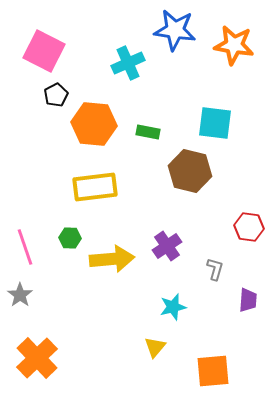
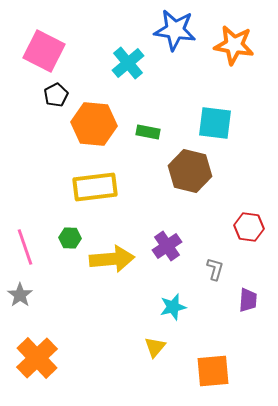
cyan cross: rotated 16 degrees counterclockwise
